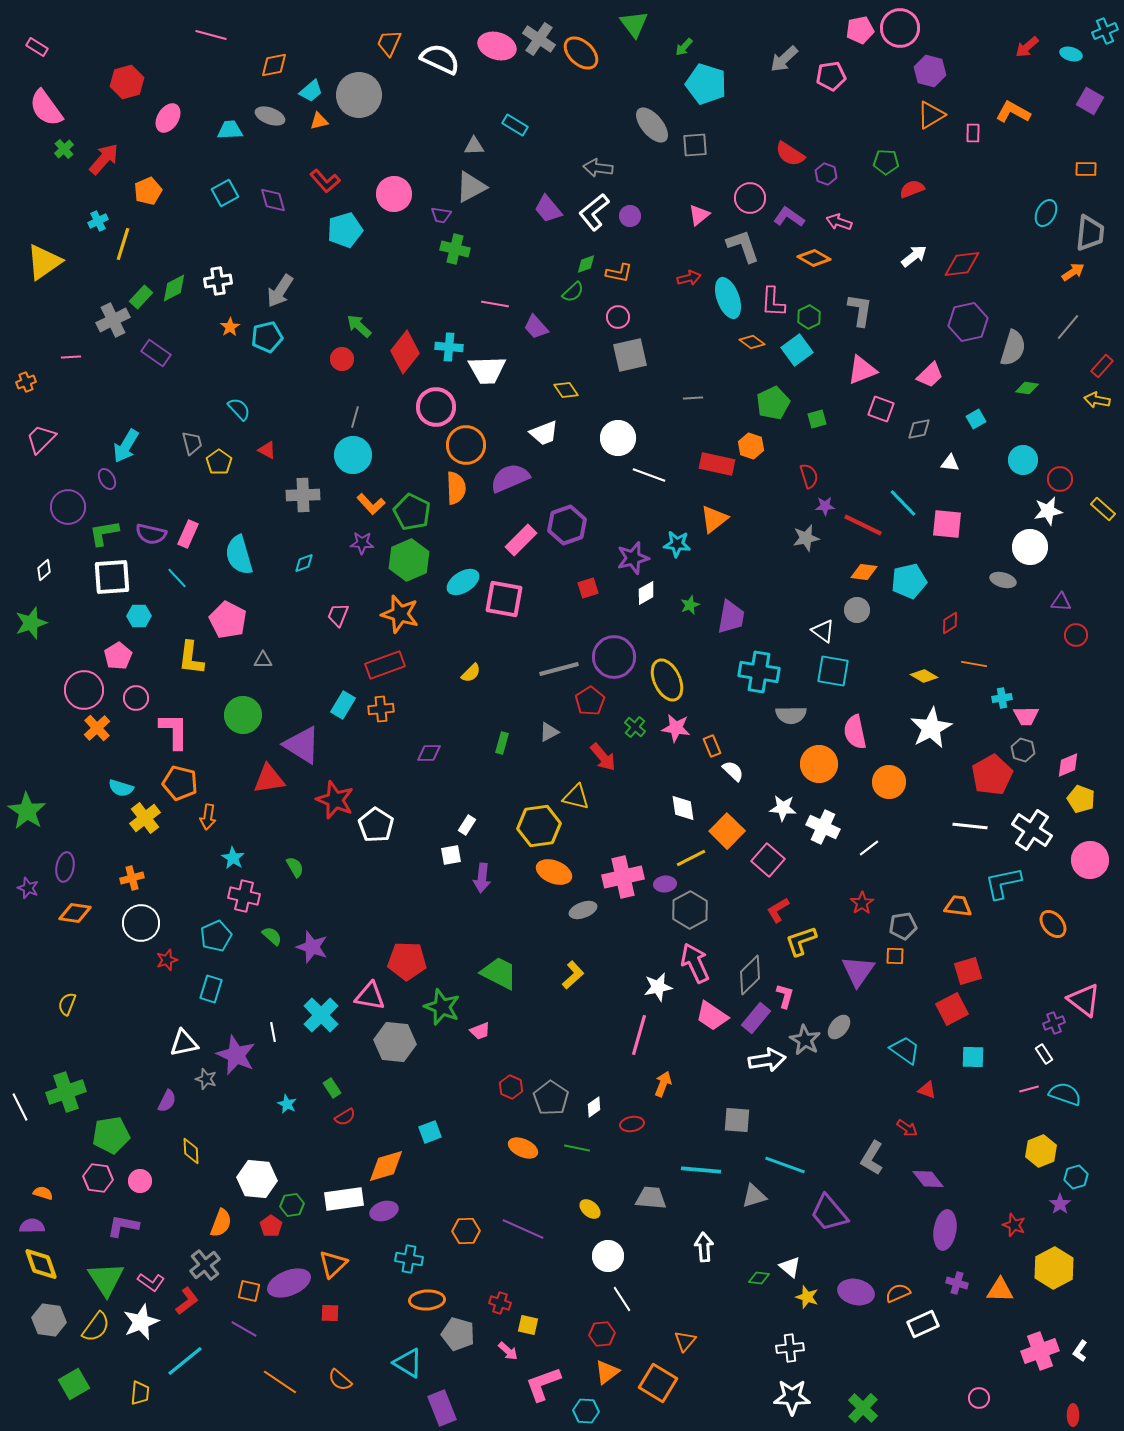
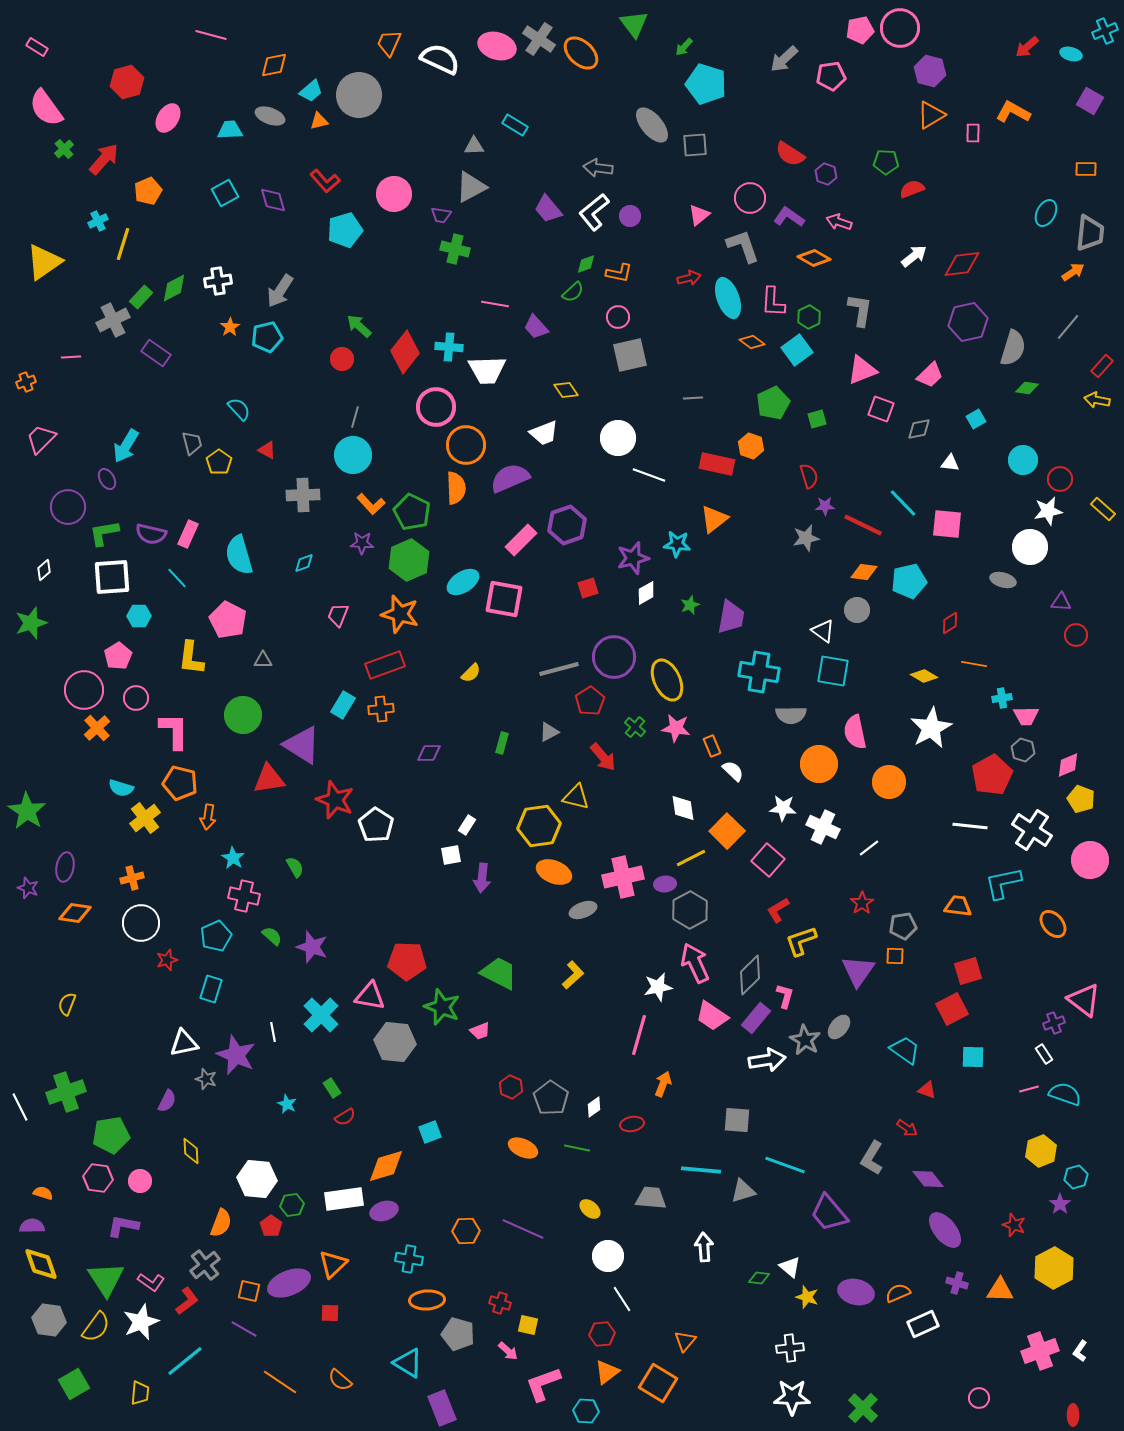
gray triangle at (754, 1196): moved 11 px left, 5 px up
purple ellipse at (945, 1230): rotated 48 degrees counterclockwise
